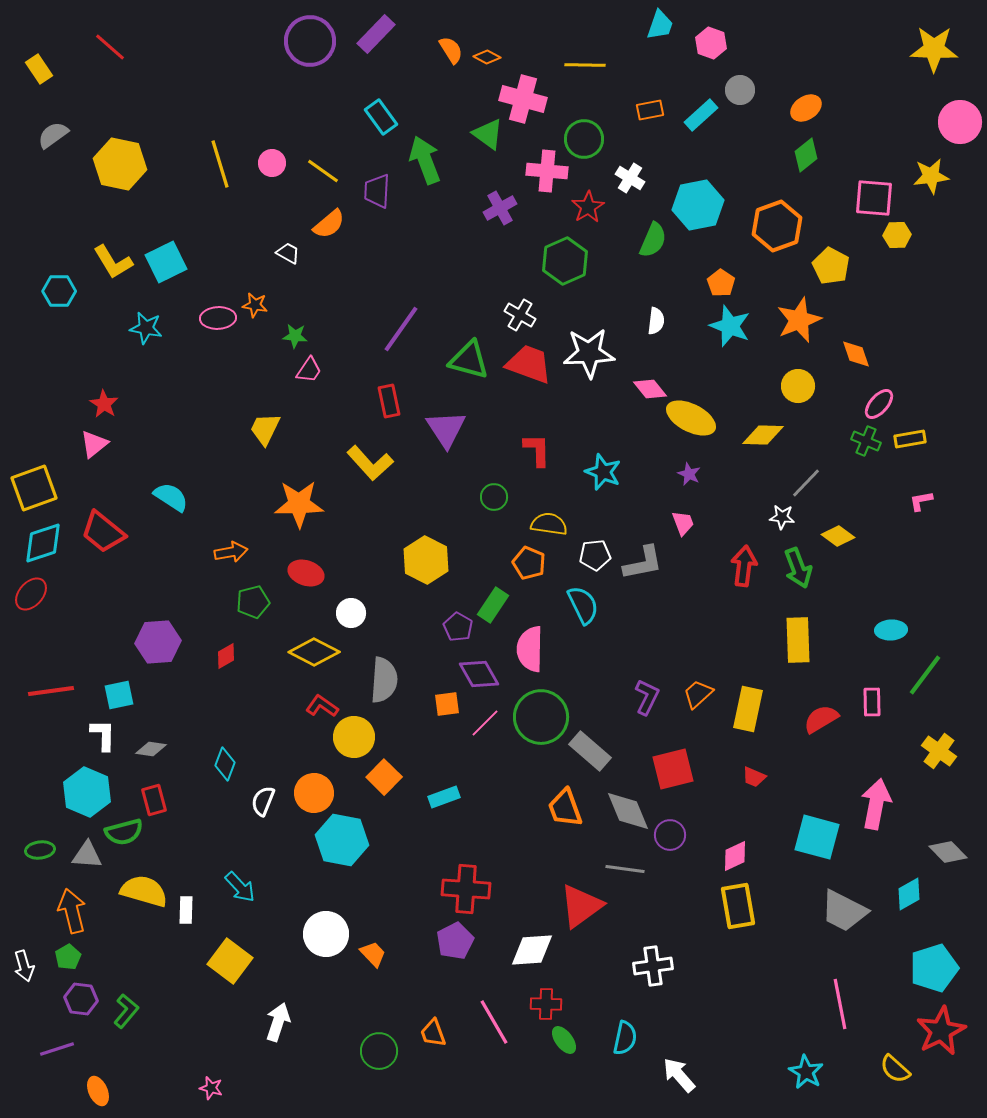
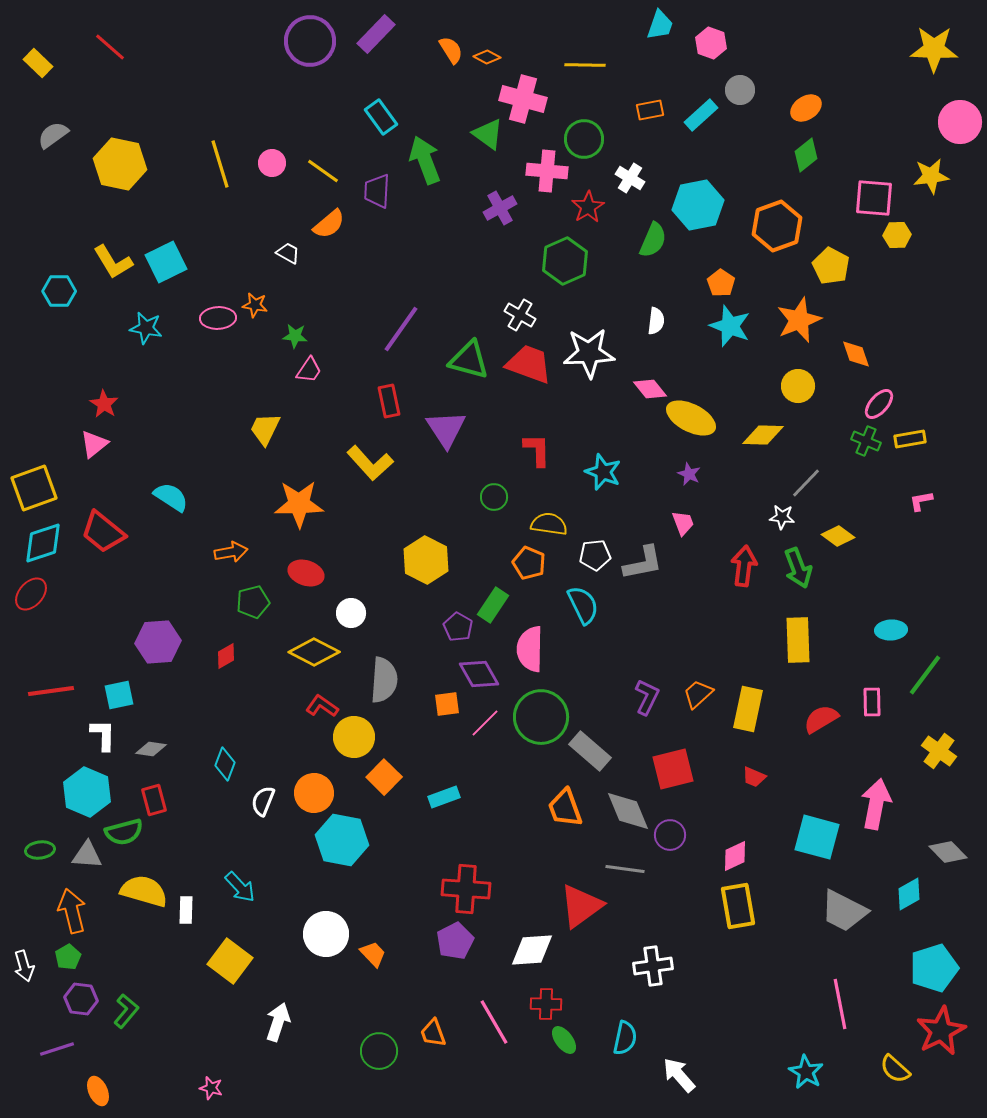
yellow rectangle at (39, 69): moved 1 px left, 6 px up; rotated 12 degrees counterclockwise
